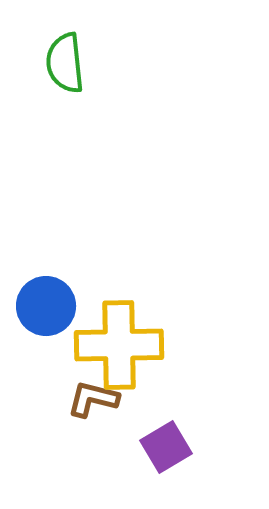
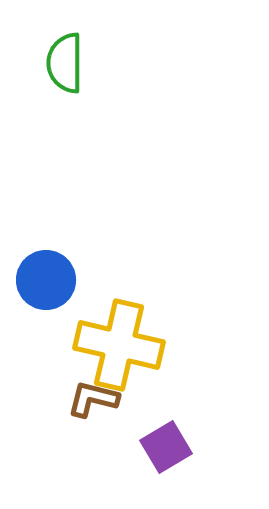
green semicircle: rotated 6 degrees clockwise
blue circle: moved 26 px up
yellow cross: rotated 14 degrees clockwise
